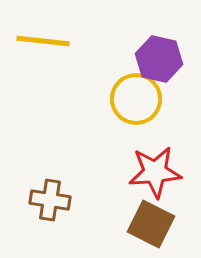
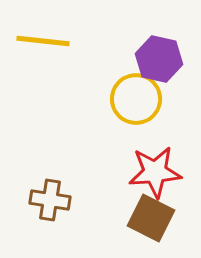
brown square: moved 6 px up
